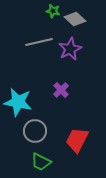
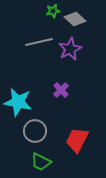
green star: rotated 24 degrees counterclockwise
